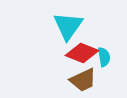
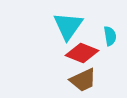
cyan semicircle: moved 6 px right, 21 px up
